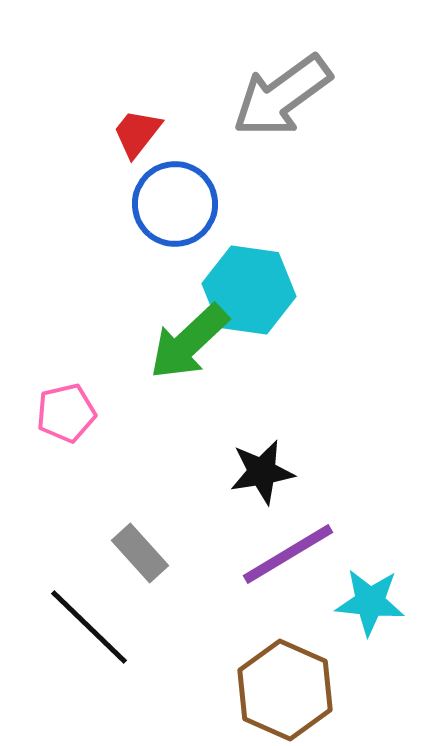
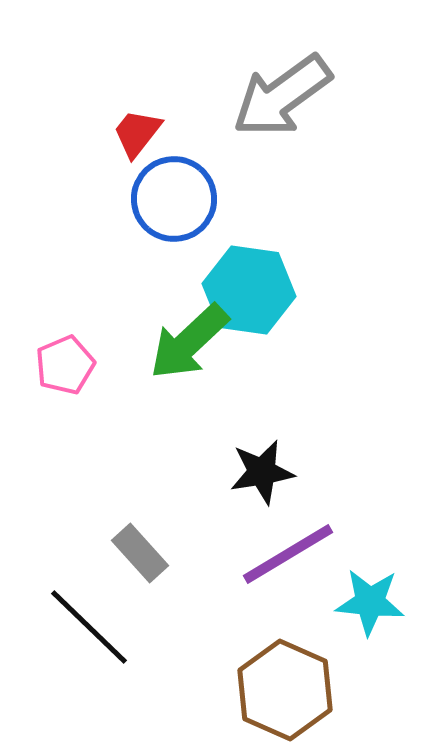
blue circle: moved 1 px left, 5 px up
pink pentagon: moved 1 px left, 48 px up; rotated 10 degrees counterclockwise
